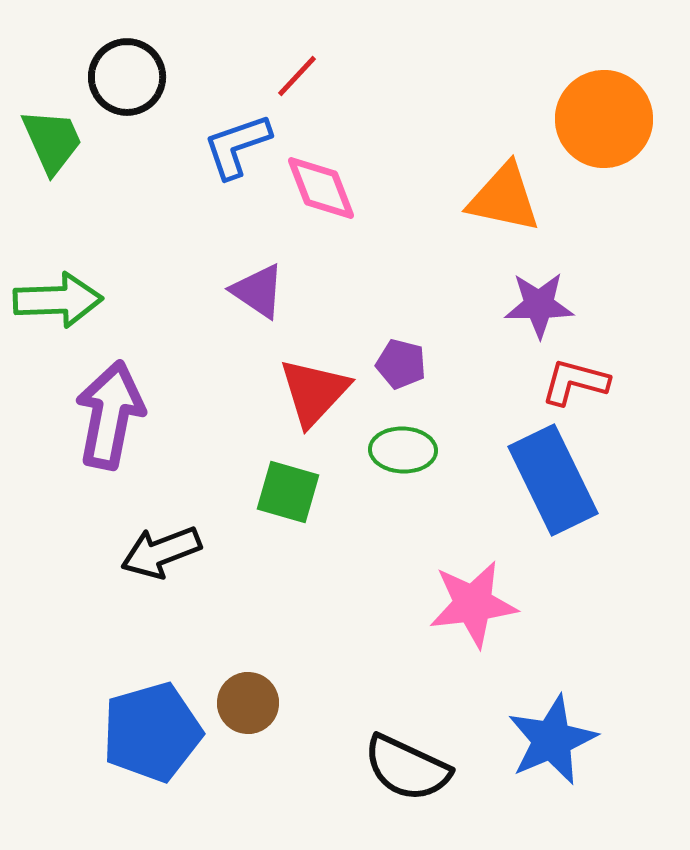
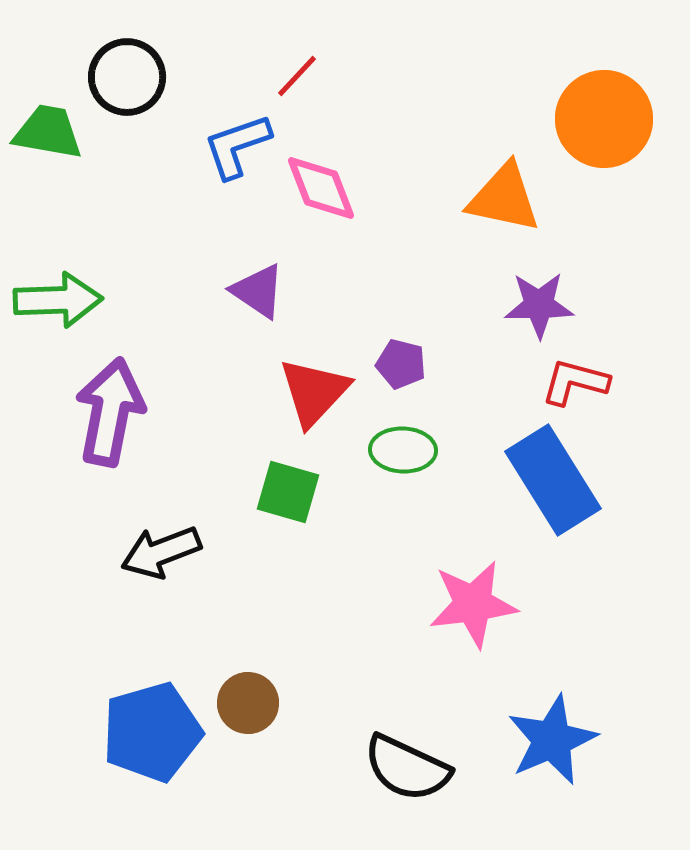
green trapezoid: moved 4 px left, 9 px up; rotated 56 degrees counterclockwise
purple arrow: moved 3 px up
blue rectangle: rotated 6 degrees counterclockwise
